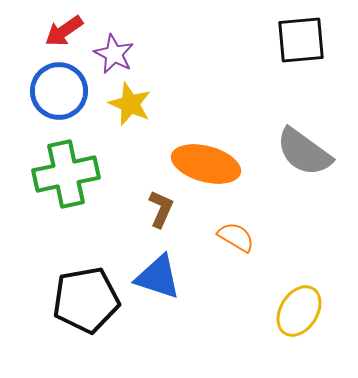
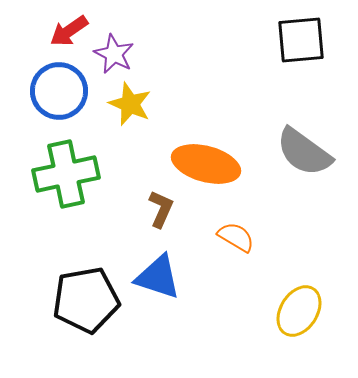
red arrow: moved 5 px right
